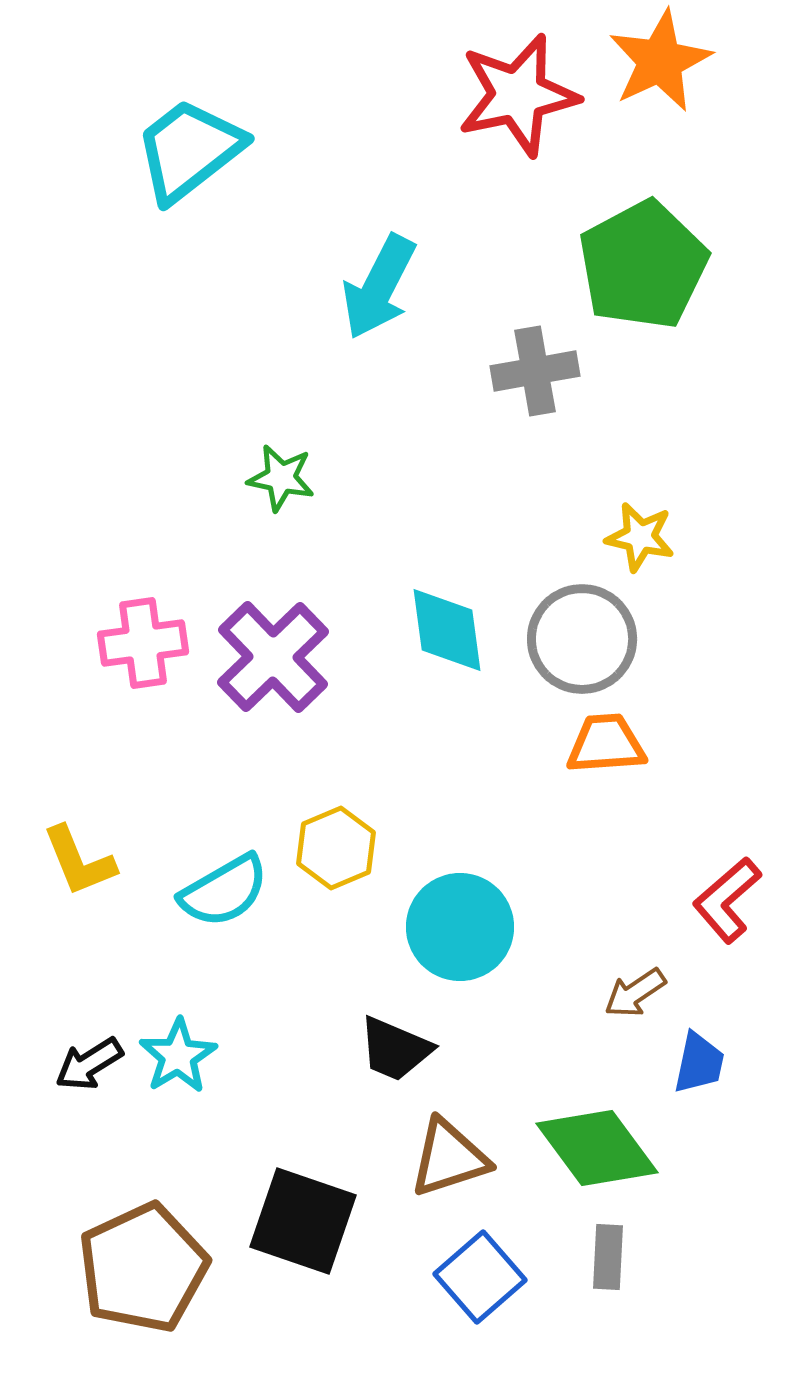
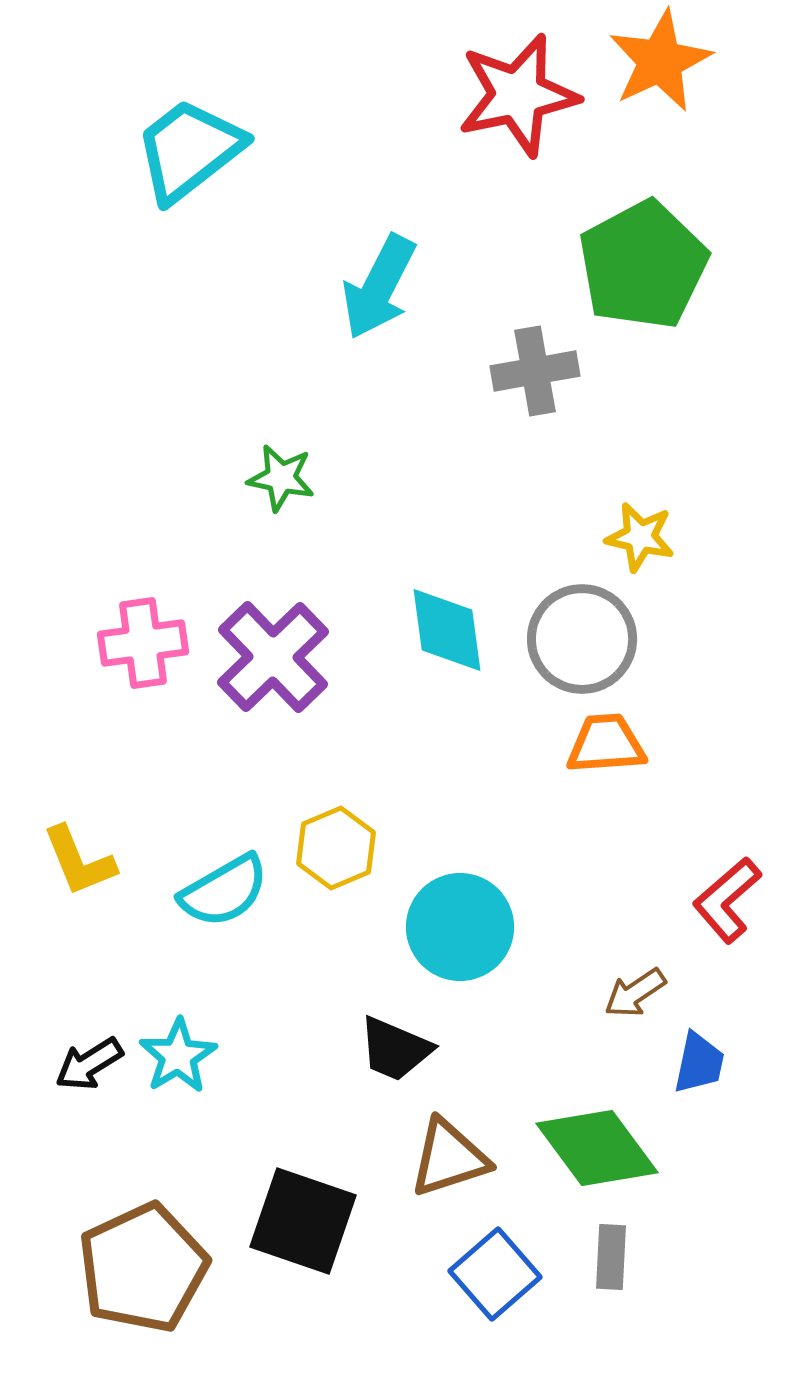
gray rectangle: moved 3 px right
blue square: moved 15 px right, 3 px up
